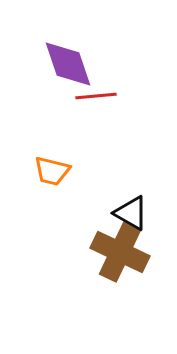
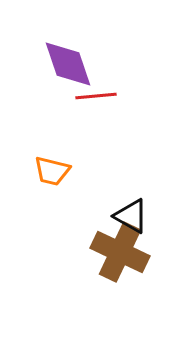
black triangle: moved 3 px down
